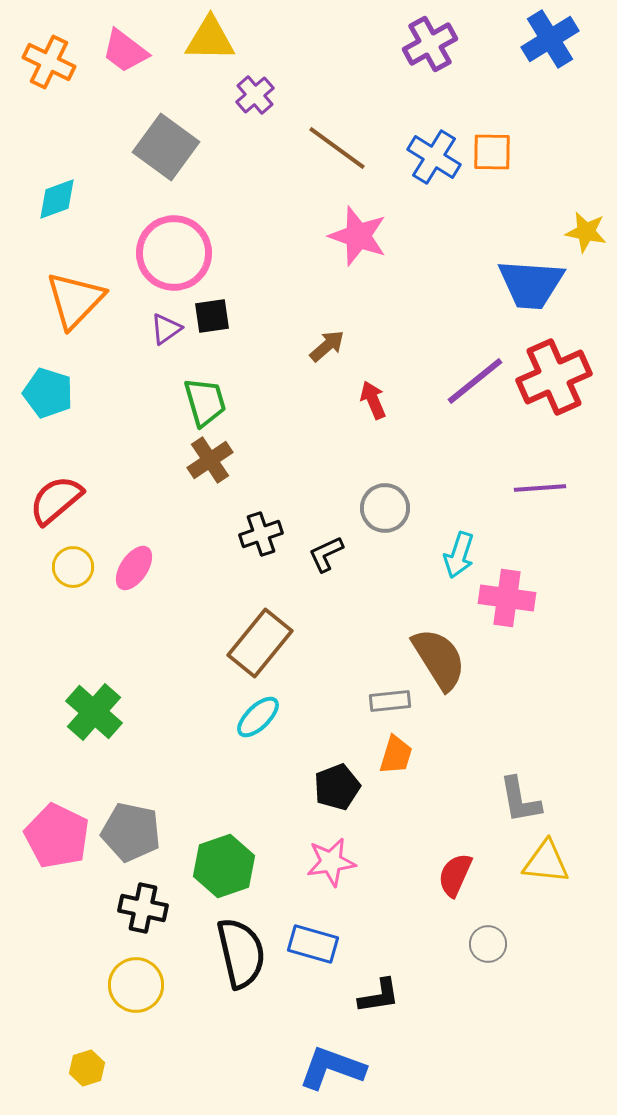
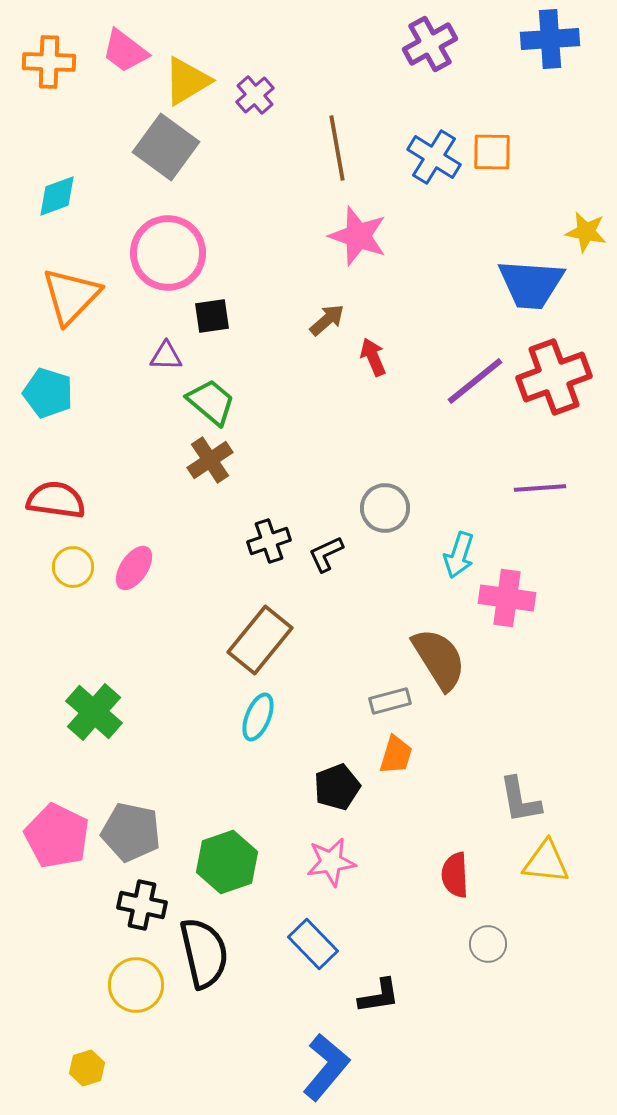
yellow triangle at (210, 39): moved 23 px left, 42 px down; rotated 32 degrees counterclockwise
blue cross at (550, 39): rotated 28 degrees clockwise
orange cross at (49, 62): rotated 24 degrees counterclockwise
brown line at (337, 148): rotated 44 degrees clockwise
cyan diamond at (57, 199): moved 3 px up
pink circle at (174, 253): moved 6 px left
orange triangle at (75, 300): moved 4 px left, 4 px up
purple triangle at (166, 329): moved 27 px down; rotated 36 degrees clockwise
brown arrow at (327, 346): moved 26 px up
red cross at (554, 377): rotated 4 degrees clockwise
red arrow at (373, 400): moved 43 px up
green trapezoid at (205, 402): moved 6 px right; rotated 34 degrees counterclockwise
red semicircle at (56, 500): rotated 48 degrees clockwise
black cross at (261, 534): moved 8 px right, 7 px down
brown rectangle at (260, 643): moved 3 px up
gray rectangle at (390, 701): rotated 9 degrees counterclockwise
cyan ellipse at (258, 717): rotated 24 degrees counterclockwise
green hexagon at (224, 866): moved 3 px right, 4 px up
red semicircle at (455, 875): rotated 27 degrees counterclockwise
black cross at (143, 908): moved 1 px left, 3 px up
blue rectangle at (313, 944): rotated 30 degrees clockwise
black semicircle at (241, 953): moved 37 px left
blue L-shape at (332, 1068): moved 6 px left, 1 px up; rotated 110 degrees clockwise
